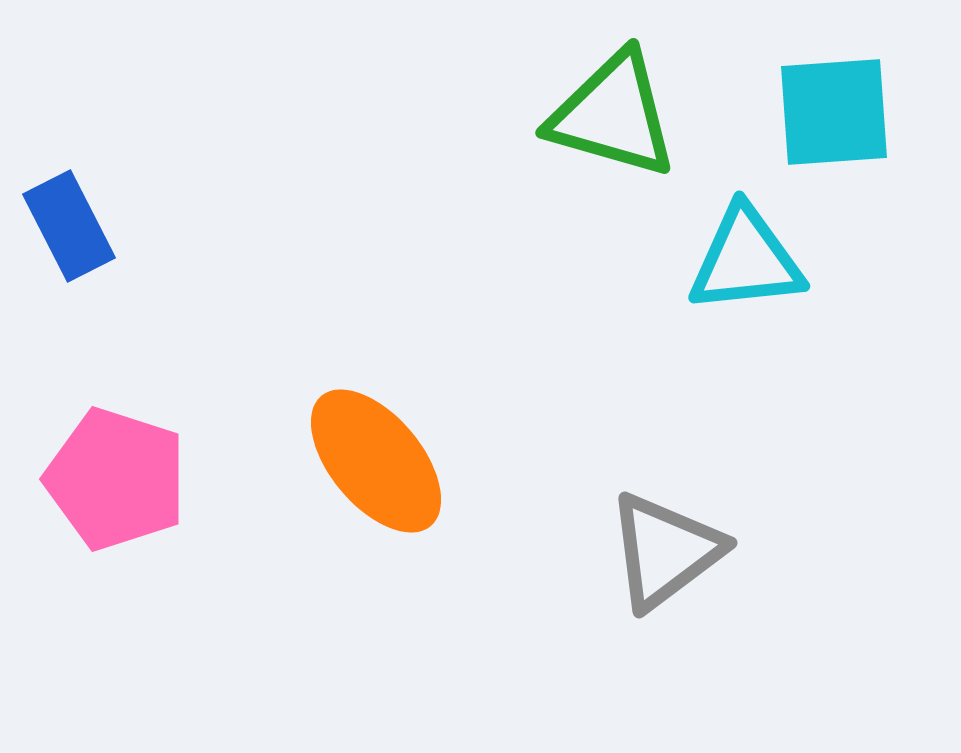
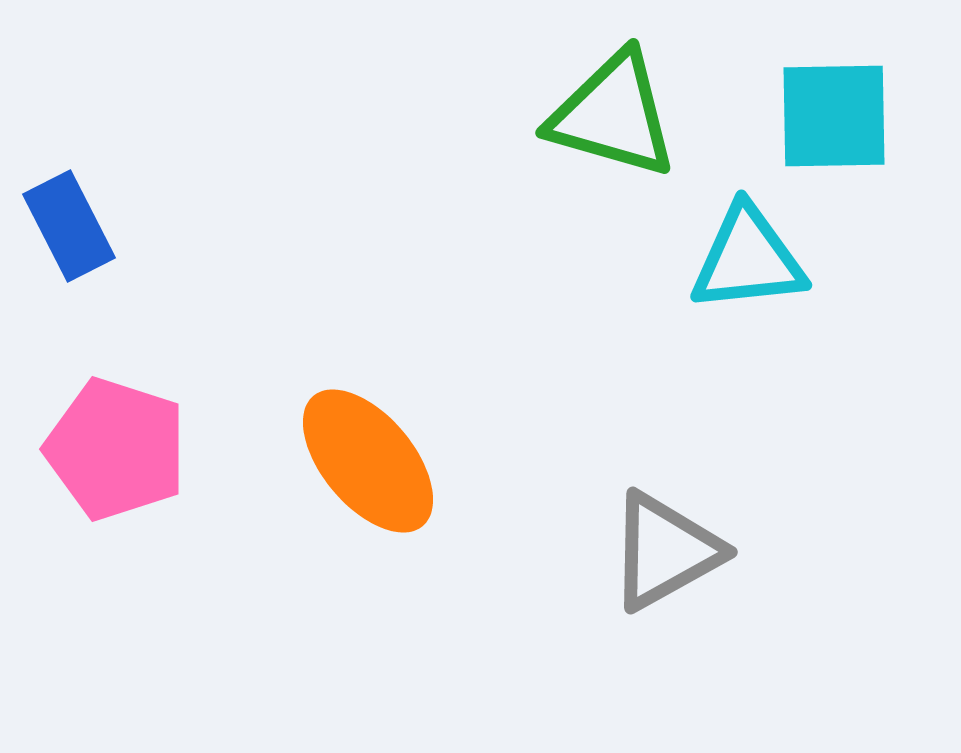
cyan square: moved 4 px down; rotated 3 degrees clockwise
cyan triangle: moved 2 px right, 1 px up
orange ellipse: moved 8 px left
pink pentagon: moved 30 px up
gray triangle: rotated 8 degrees clockwise
